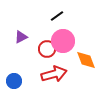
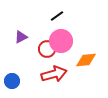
pink circle: moved 2 px left
orange diamond: rotated 75 degrees counterclockwise
blue circle: moved 2 px left
